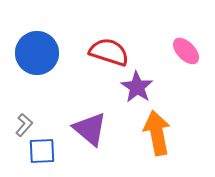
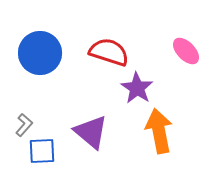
blue circle: moved 3 px right
purple star: moved 1 px down
purple triangle: moved 1 px right, 3 px down
orange arrow: moved 2 px right, 2 px up
